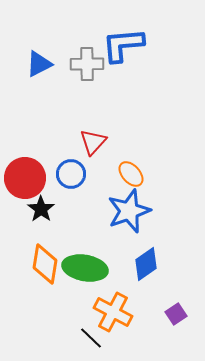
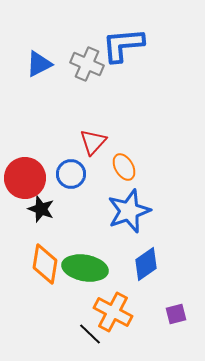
gray cross: rotated 24 degrees clockwise
orange ellipse: moved 7 px left, 7 px up; rotated 12 degrees clockwise
black star: rotated 16 degrees counterclockwise
purple square: rotated 20 degrees clockwise
black line: moved 1 px left, 4 px up
